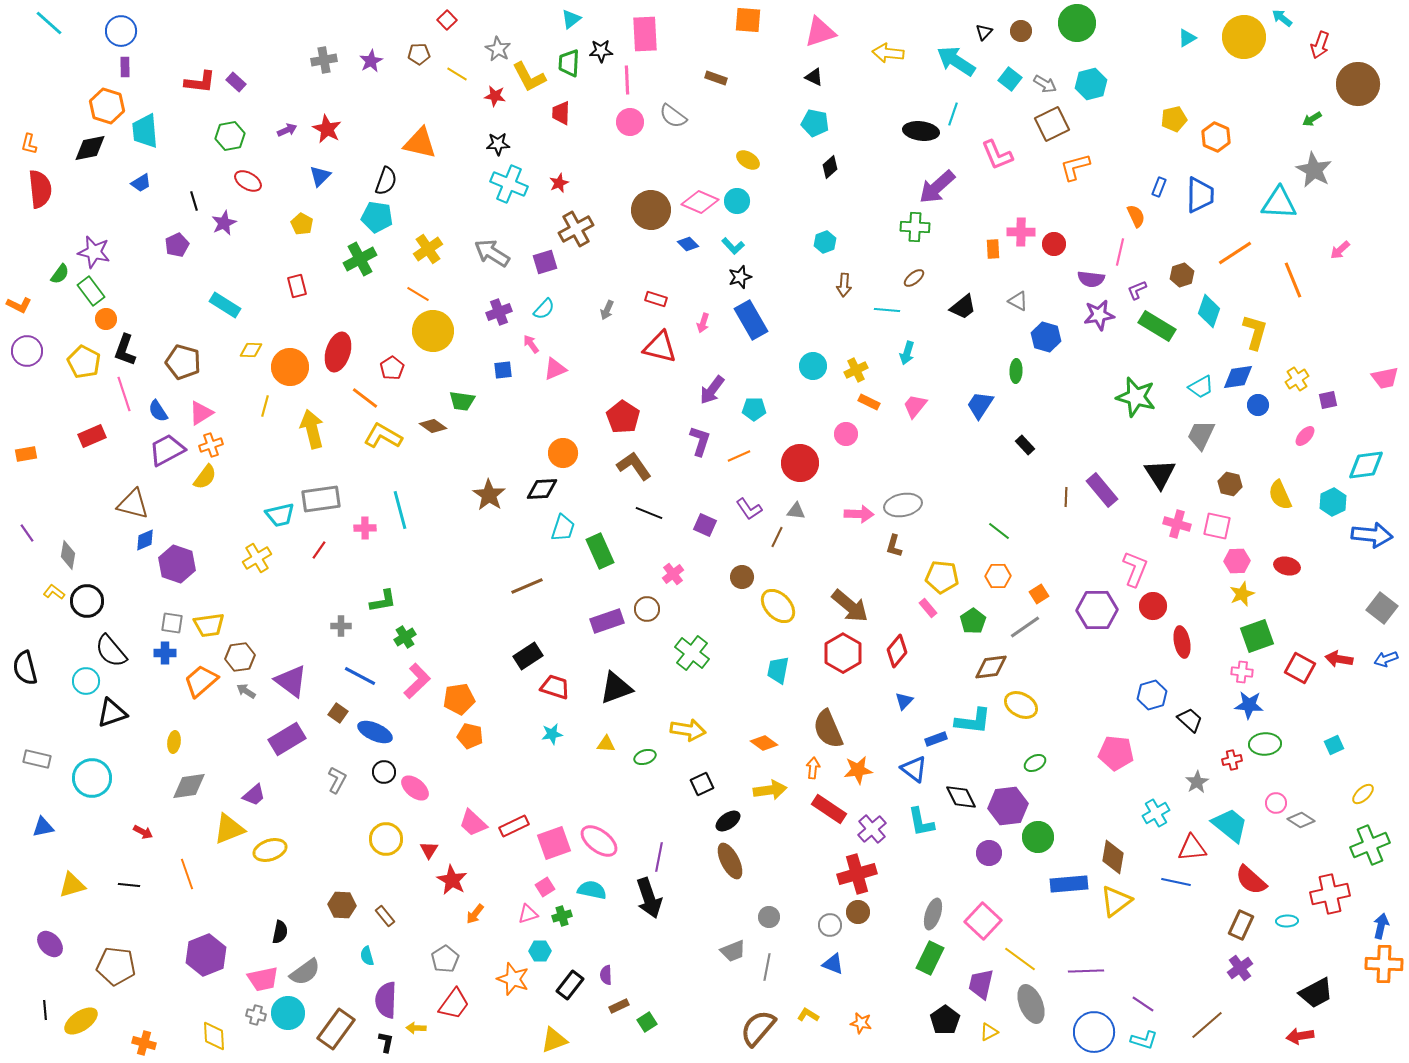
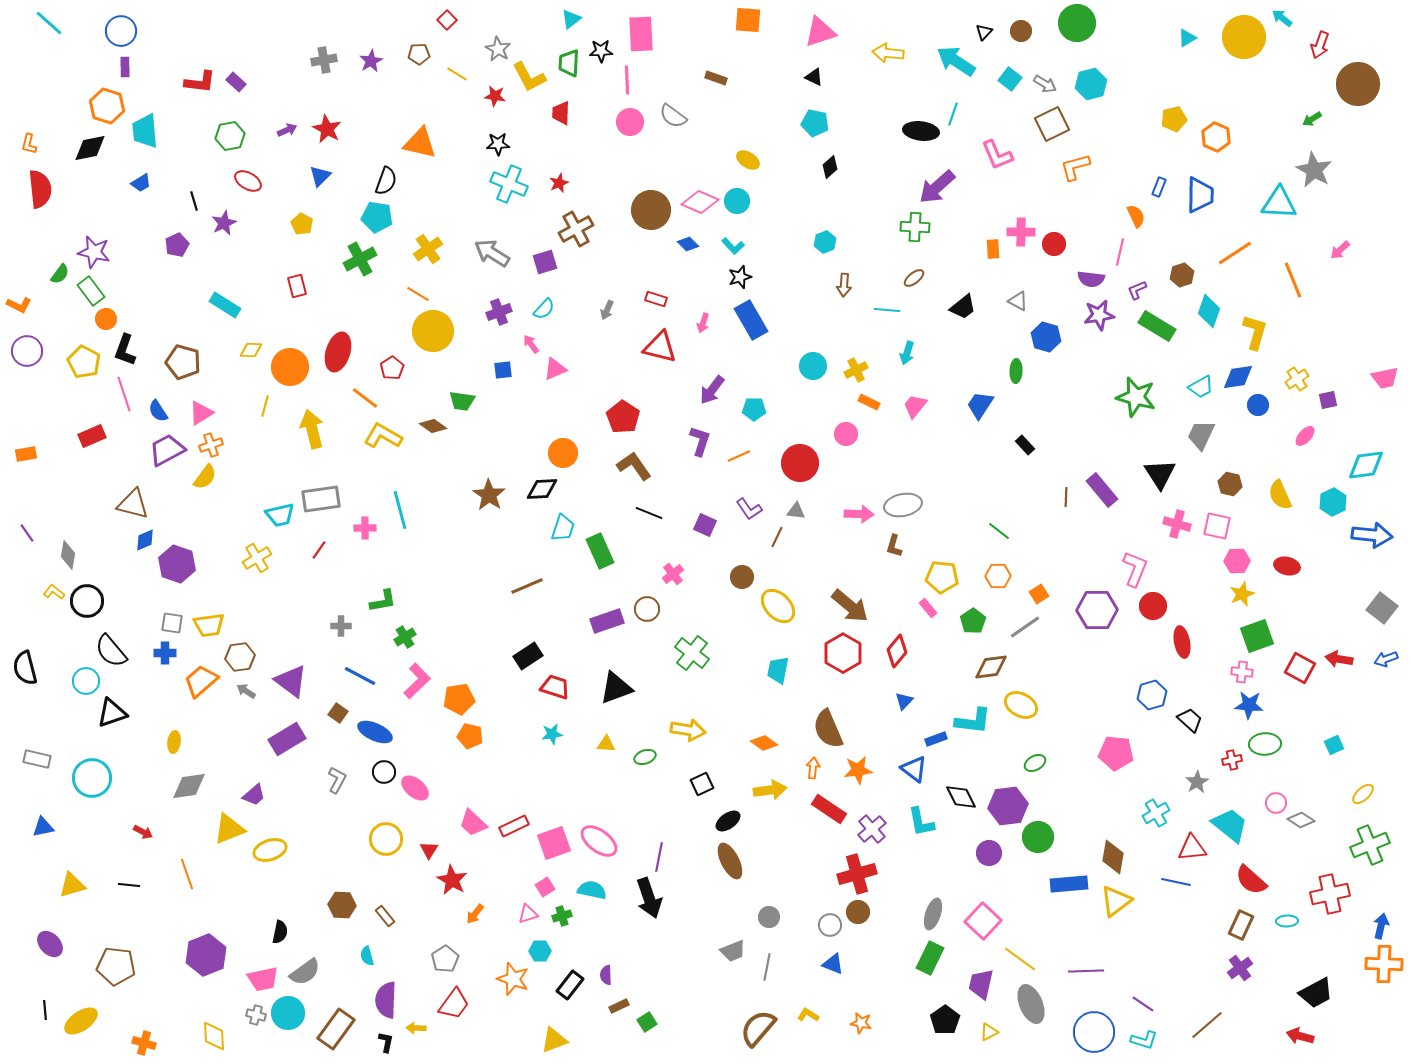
pink rectangle at (645, 34): moved 4 px left
red arrow at (1300, 1036): rotated 24 degrees clockwise
